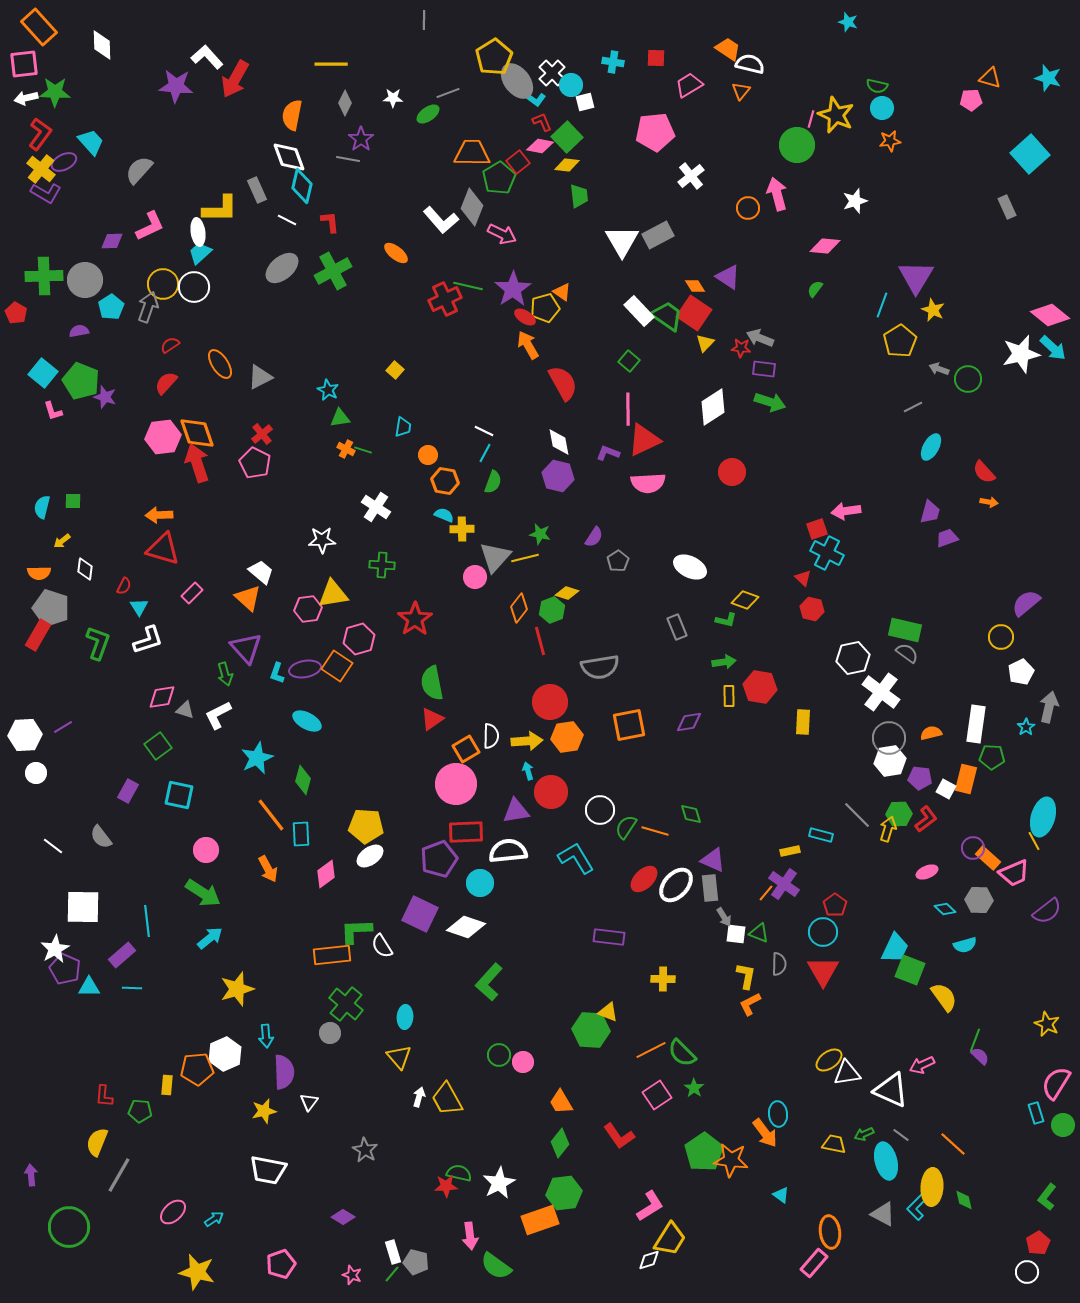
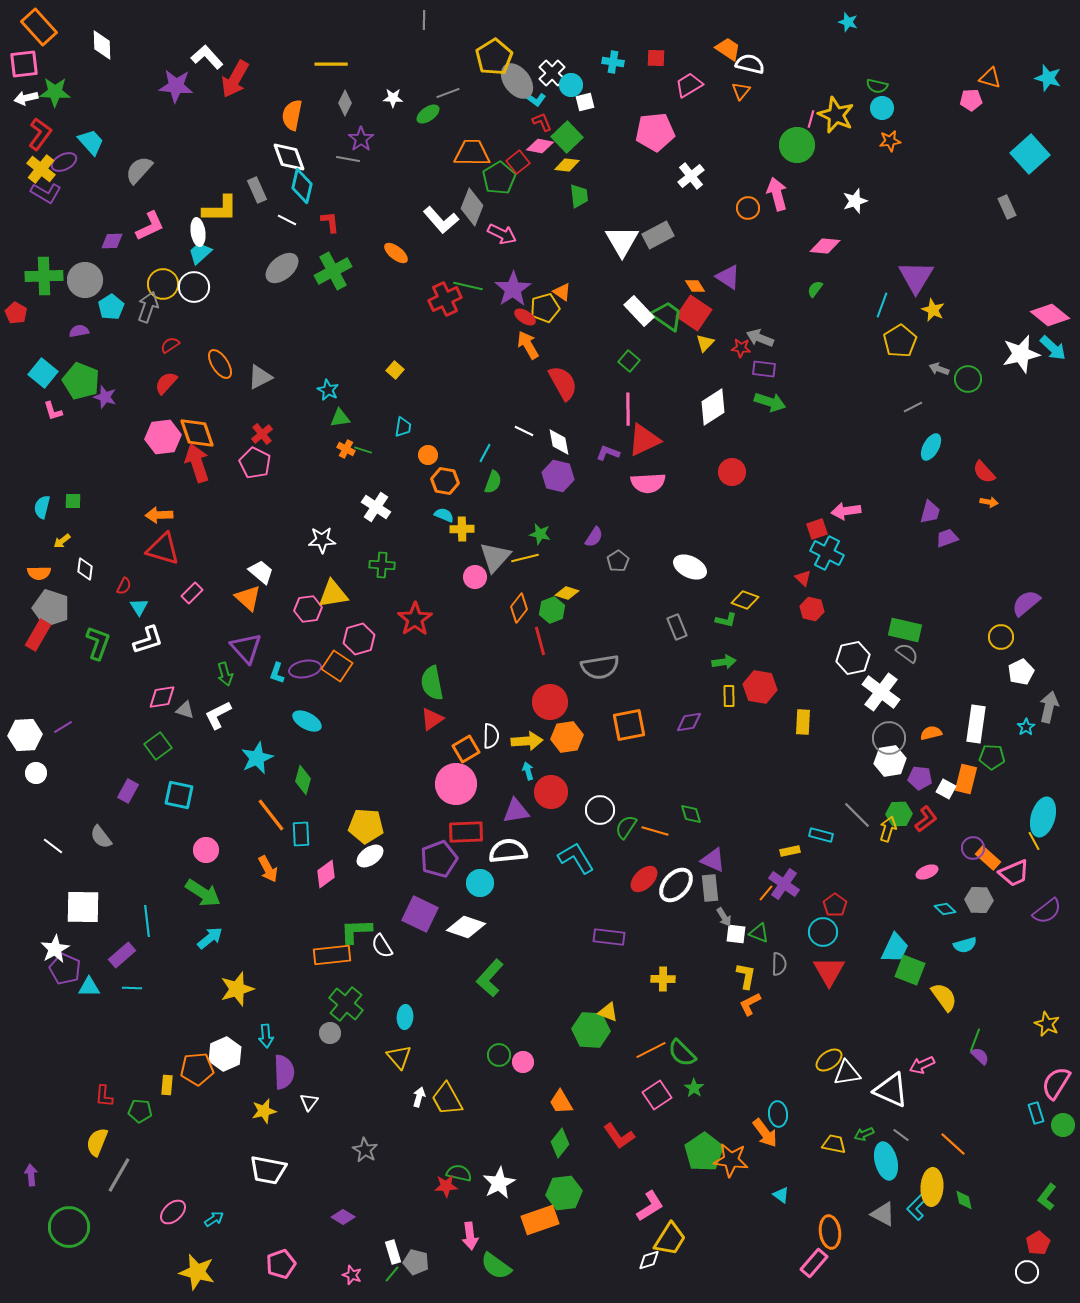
white line at (484, 431): moved 40 px right
red triangle at (823, 971): moved 6 px right
green L-shape at (489, 982): moved 1 px right, 4 px up
